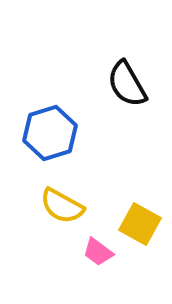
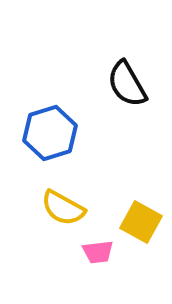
yellow semicircle: moved 1 px right, 2 px down
yellow square: moved 1 px right, 2 px up
pink trapezoid: rotated 44 degrees counterclockwise
